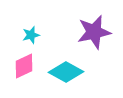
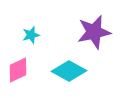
pink diamond: moved 6 px left, 4 px down
cyan diamond: moved 3 px right, 1 px up
